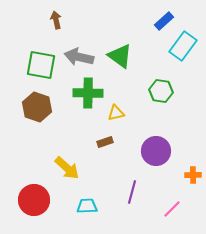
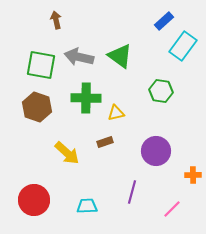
green cross: moved 2 px left, 5 px down
yellow arrow: moved 15 px up
